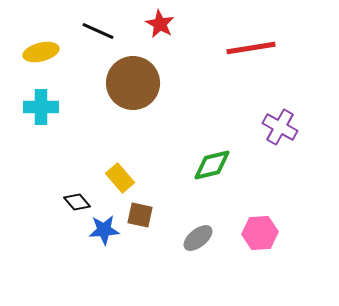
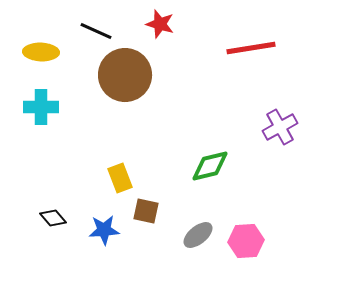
red star: rotated 12 degrees counterclockwise
black line: moved 2 px left
yellow ellipse: rotated 16 degrees clockwise
brown circle: moved 8 px left, 8 px up
purple cross: rotated 32 degrees clockwise
green diamond: moved 2 px left, 1 px down
yellow rectangle: rotated 20 degrees clockwise
black diamond: moved 24 px left, 16 px down
brown square: moved 6 px right, 4 px up
pink hexagon: moved 14 px left, 8 px down
gray ellipse: moved 3 px up
